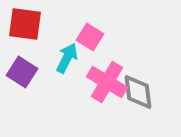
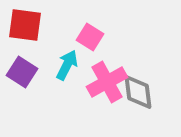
red square: moved 1 px down
cyan arrow: moved 7 px down
pink cross: rotated 30 degrees clockwise
